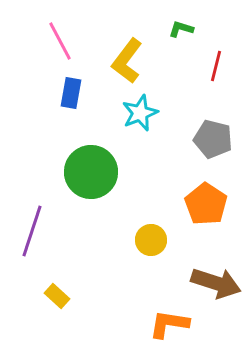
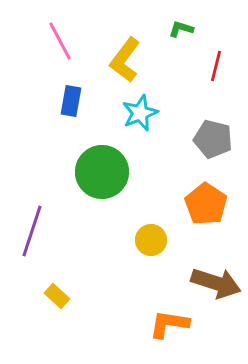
yellow L-shape: moved 2 px left, 1 px up
blue rectangle: moved 8 px down
green circle: moved 11 px right
